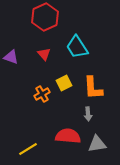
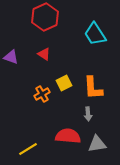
cyan trapezoid: moved 18 px right, 13 px up
red triangle: rotated 16 degrees counterclockwise
